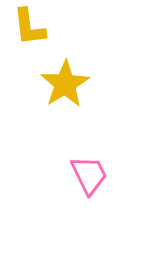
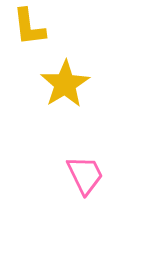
pink trapezoid: moved 4 px left
